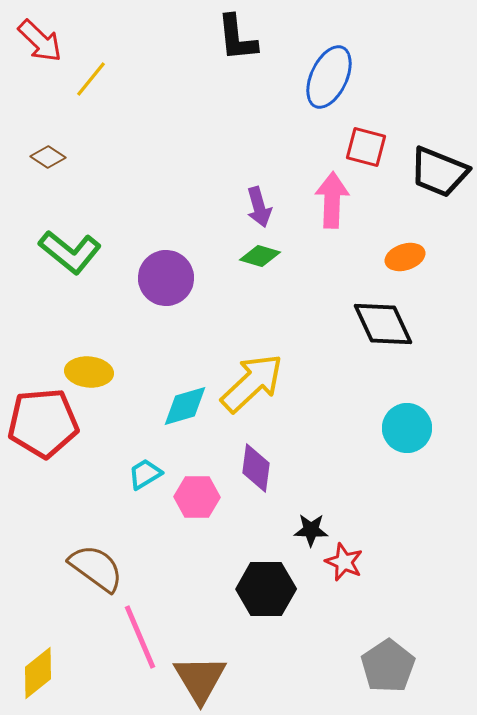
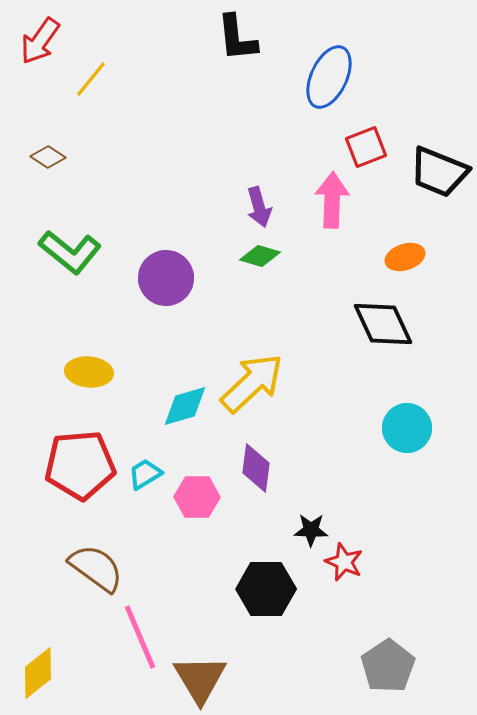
red arrow: rotated 81 degrees clockwise
red square: rotated 36 degrees counterclockwise
red pentagon: moved 37 px right, 42 px down
